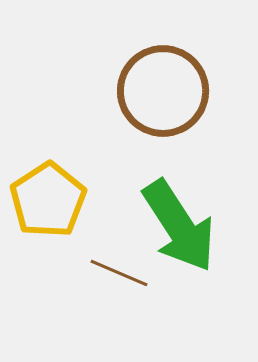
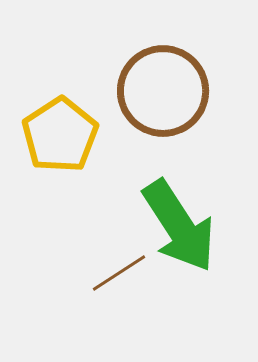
yellow pentagon: moved 12 px right, 65 px up
brown line: rotated 56 degrees counterclockwise
